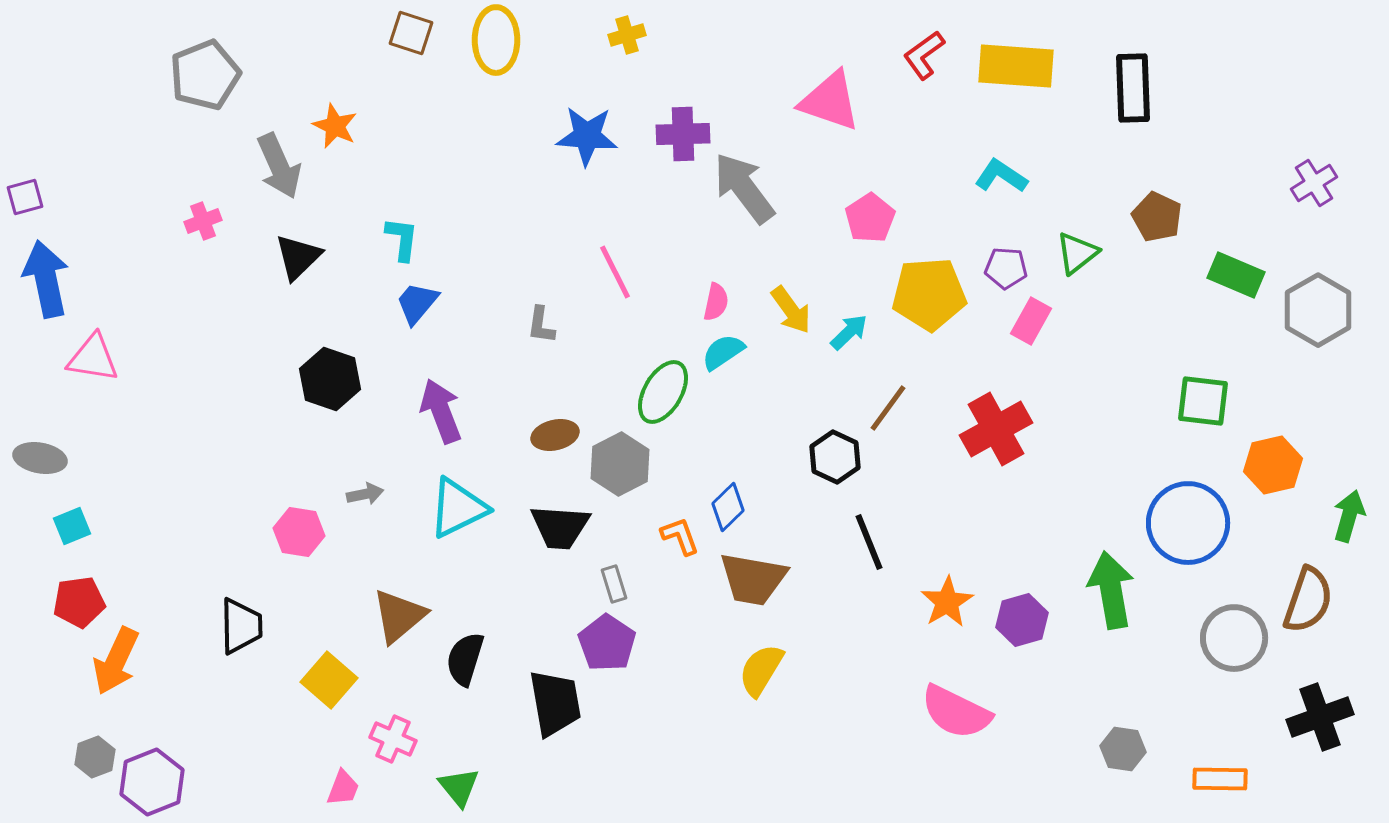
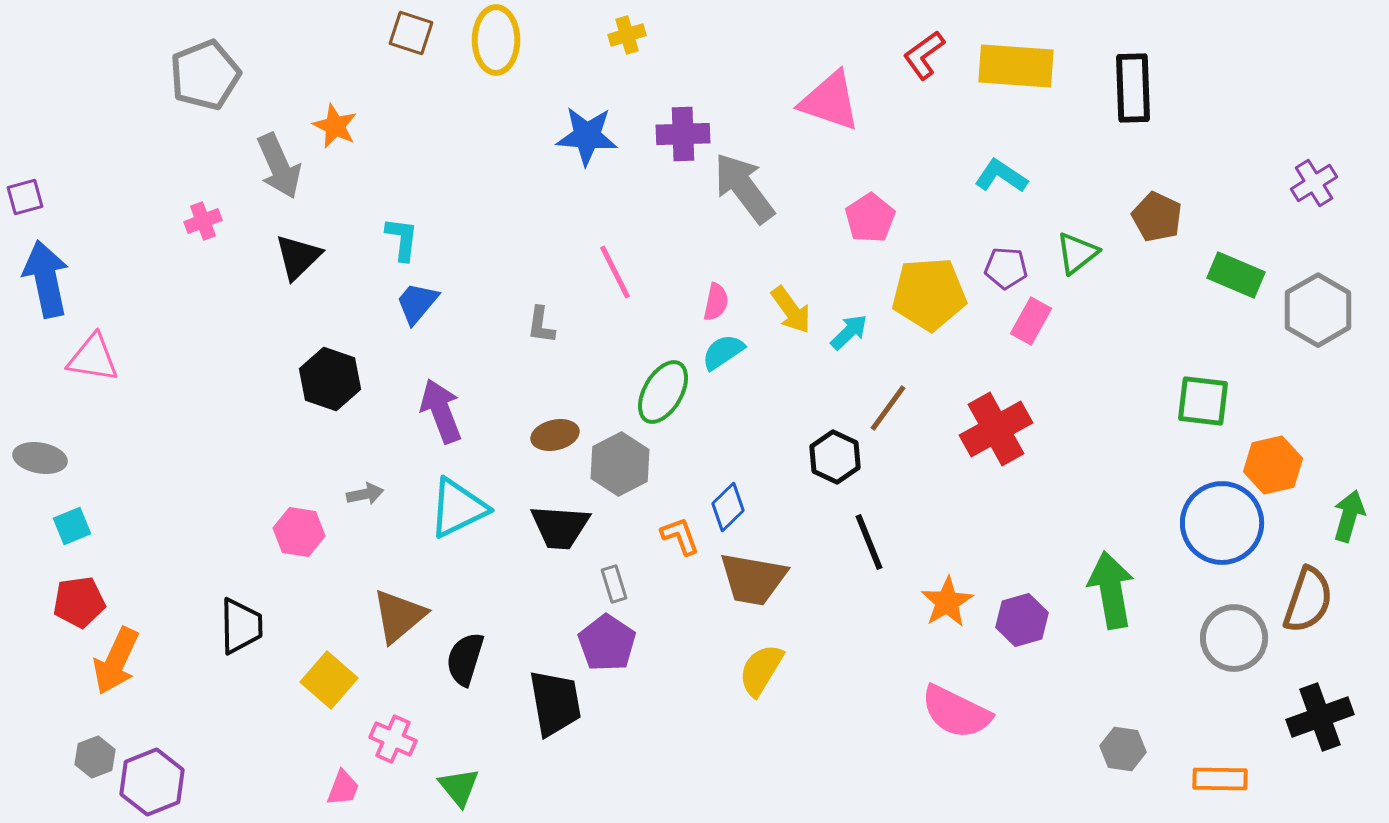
blue circle at (1188, 523): moved 34 px right
